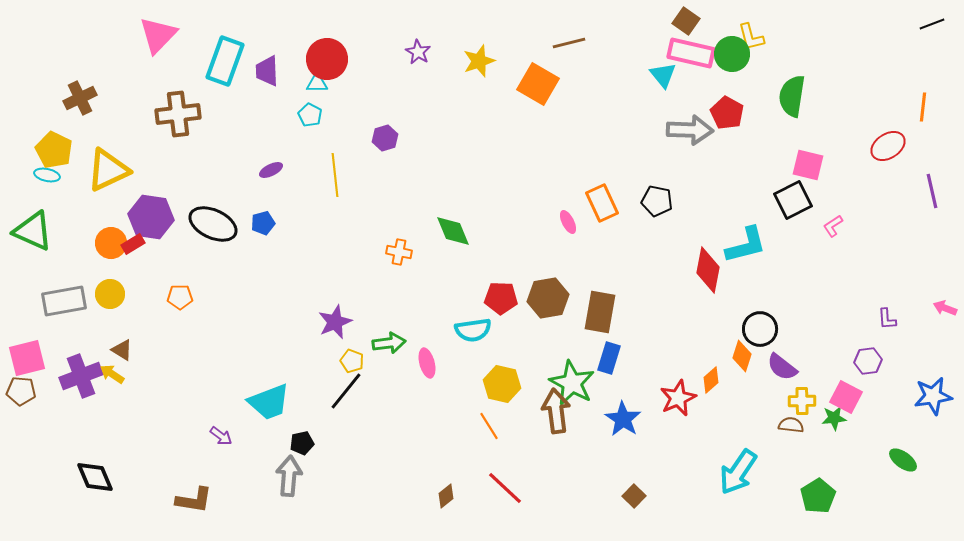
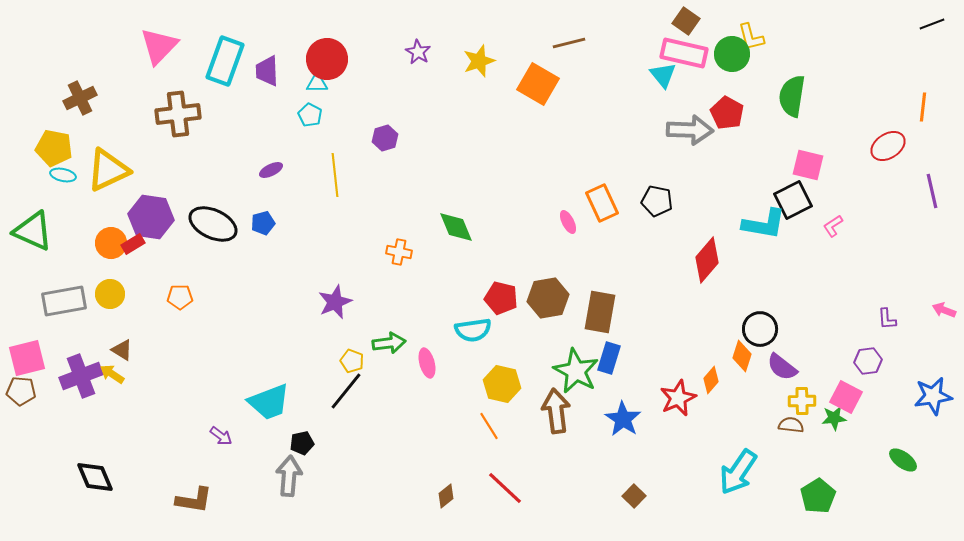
pink triangle at (158, 35): moved 1 px right, 11 px down
pink rectangle at (691, 53): moved 7 px left
yellow pentagon at (54, 150): moved 2 px up; rotated 15 degrees counterclockwise
cyan ellipse at (47, 175): moved 16 px right
green diamond at (453, 231): moved 3 px right, 4 px up
cyan L-shape at (746, 245): moved 18 px right, 21 px up; rotated 24 degrees clockwise
red diamond at (708, 270): moved 1 px left, 10 px up; rotated 30 degrees clockwise
red pentagon at (501, 298): rotated 12 degrees clockwise
pink arrow at (945, 308): moved 1 px left, 2 px down
purple star at (335, 322): moved 20 px up
orange diamond at (711, 380): rotated 8 degrees counterclockwise
green star at (572, 383): moved 4 px right, 12 px up
